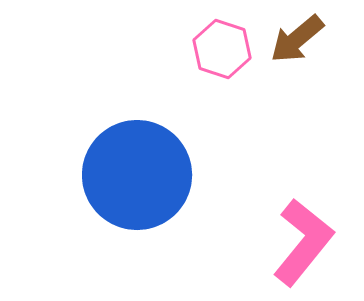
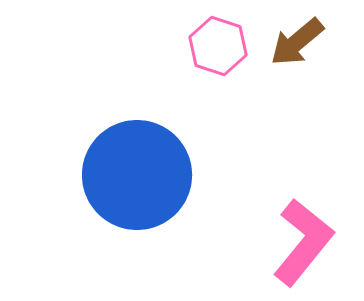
brown arrow: moved 3 px down
pink hexagon: moved 4 px left, 3 px up
